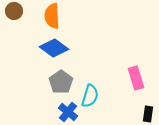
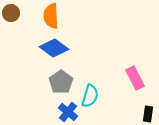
brown circle: moved 3 px left, 2 px down
orange semicircle: moved 1 px left
pink rectangle: moved 1 px left; rotated 10 degrees counterclockwise
